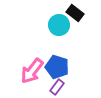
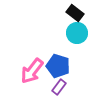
cyan circle: moved 18 px right, 8 px down
blue pentagon: moved 1 px right, 1 px up
purple rectangle: moved 2 px right
